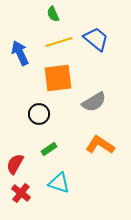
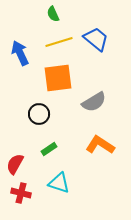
red cross: rotated 24 degrees counterclockwise
